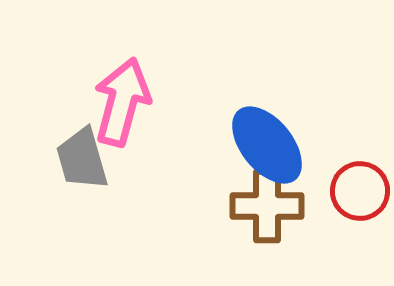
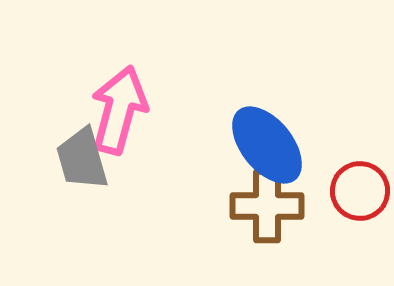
pink arrow: moved 3 px left, 8 px down
